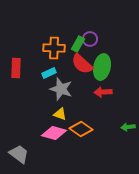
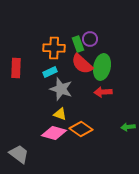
green rectangle: rotated 49 degrees counterclockwise
cyan rectangle: moved 1 px right, 1 px up
